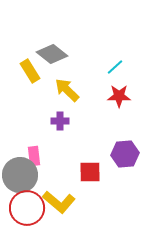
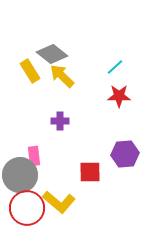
yellow arrow: moved 5 px left, 14 px up
